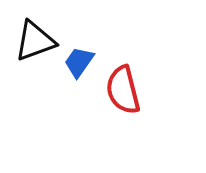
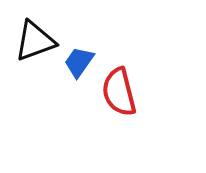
red semicircle: moved 4 px left, 2 px down
